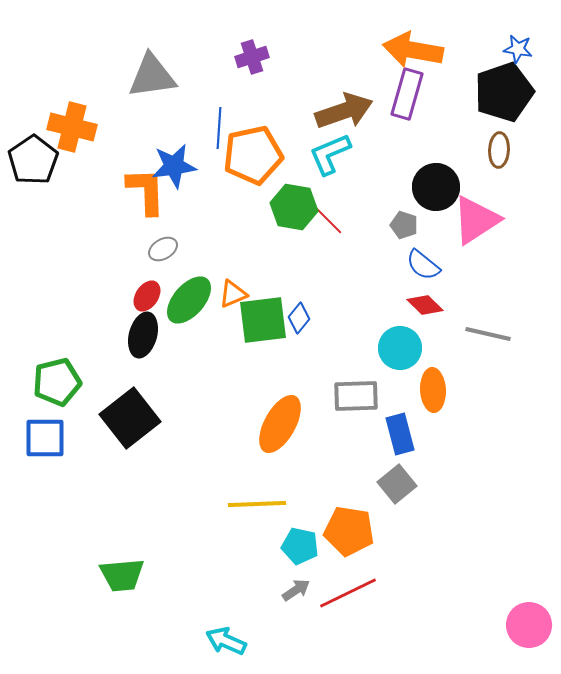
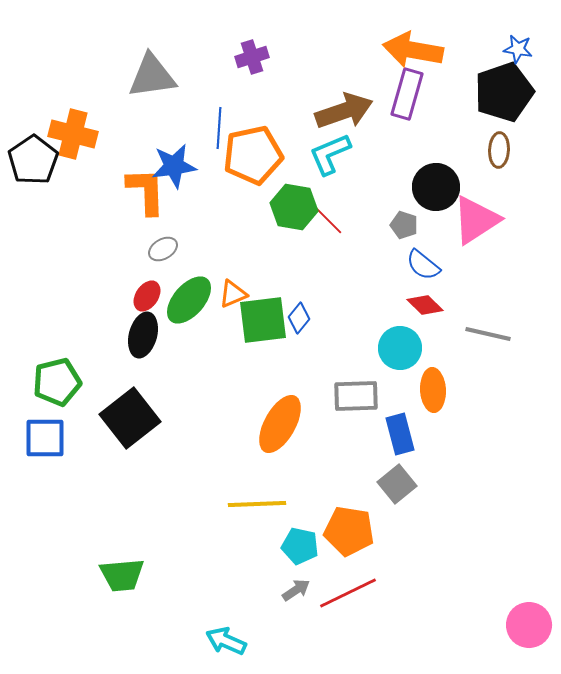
orange cross at (72, 127): moved 1 px right, 7 px down
